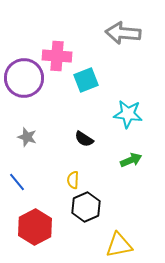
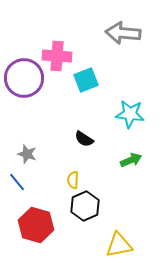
cyan star: moved 2 px right
gray star: moved 17 px down
black hexagon: moved 1 px left, 1 px up
red hexagon: moved 1 px right, 2 px up; rotated 16 degrees counterclockwise
